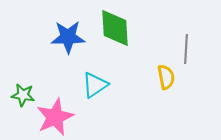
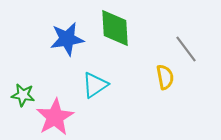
blue star: moved 1 px left, 2 px down; rotated 8 degrees counterclockwise
gray line: rotated 40 degrees counterclockwise
yellow semicircle: moved 1 px left
pink star: rotated 6 degrees counterclockwise
